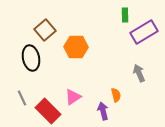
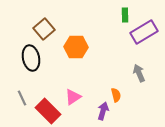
brown square: moved 1 px left, 1 px up
purple arrow: rotated 30 degrees clockwise
